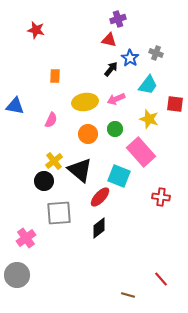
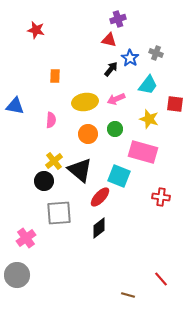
pink semicircle: rotated 21 degrees counterclockwise
pink rectangle: moved 2 px right; rotated 32 degrees counterclockwise
